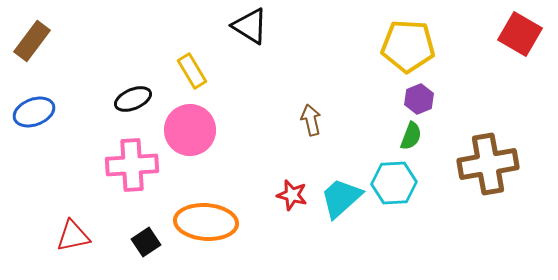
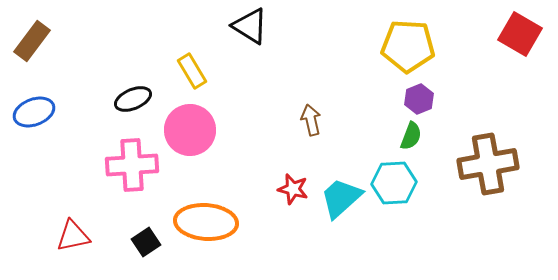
red star: moved 1 px right, 6 px up
